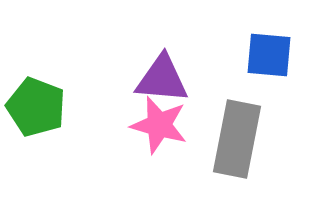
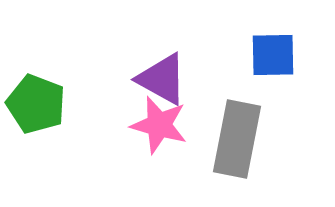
blue square: moved 4 px right; rotated 6 degrees counterclockwise
purple triangle: rotated 24 degrees clockwise
green pentagon: moved 3 px up
